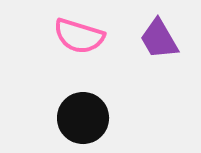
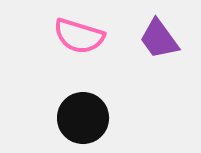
purple trapezoid: rotated 6 degrees counterclockwise
